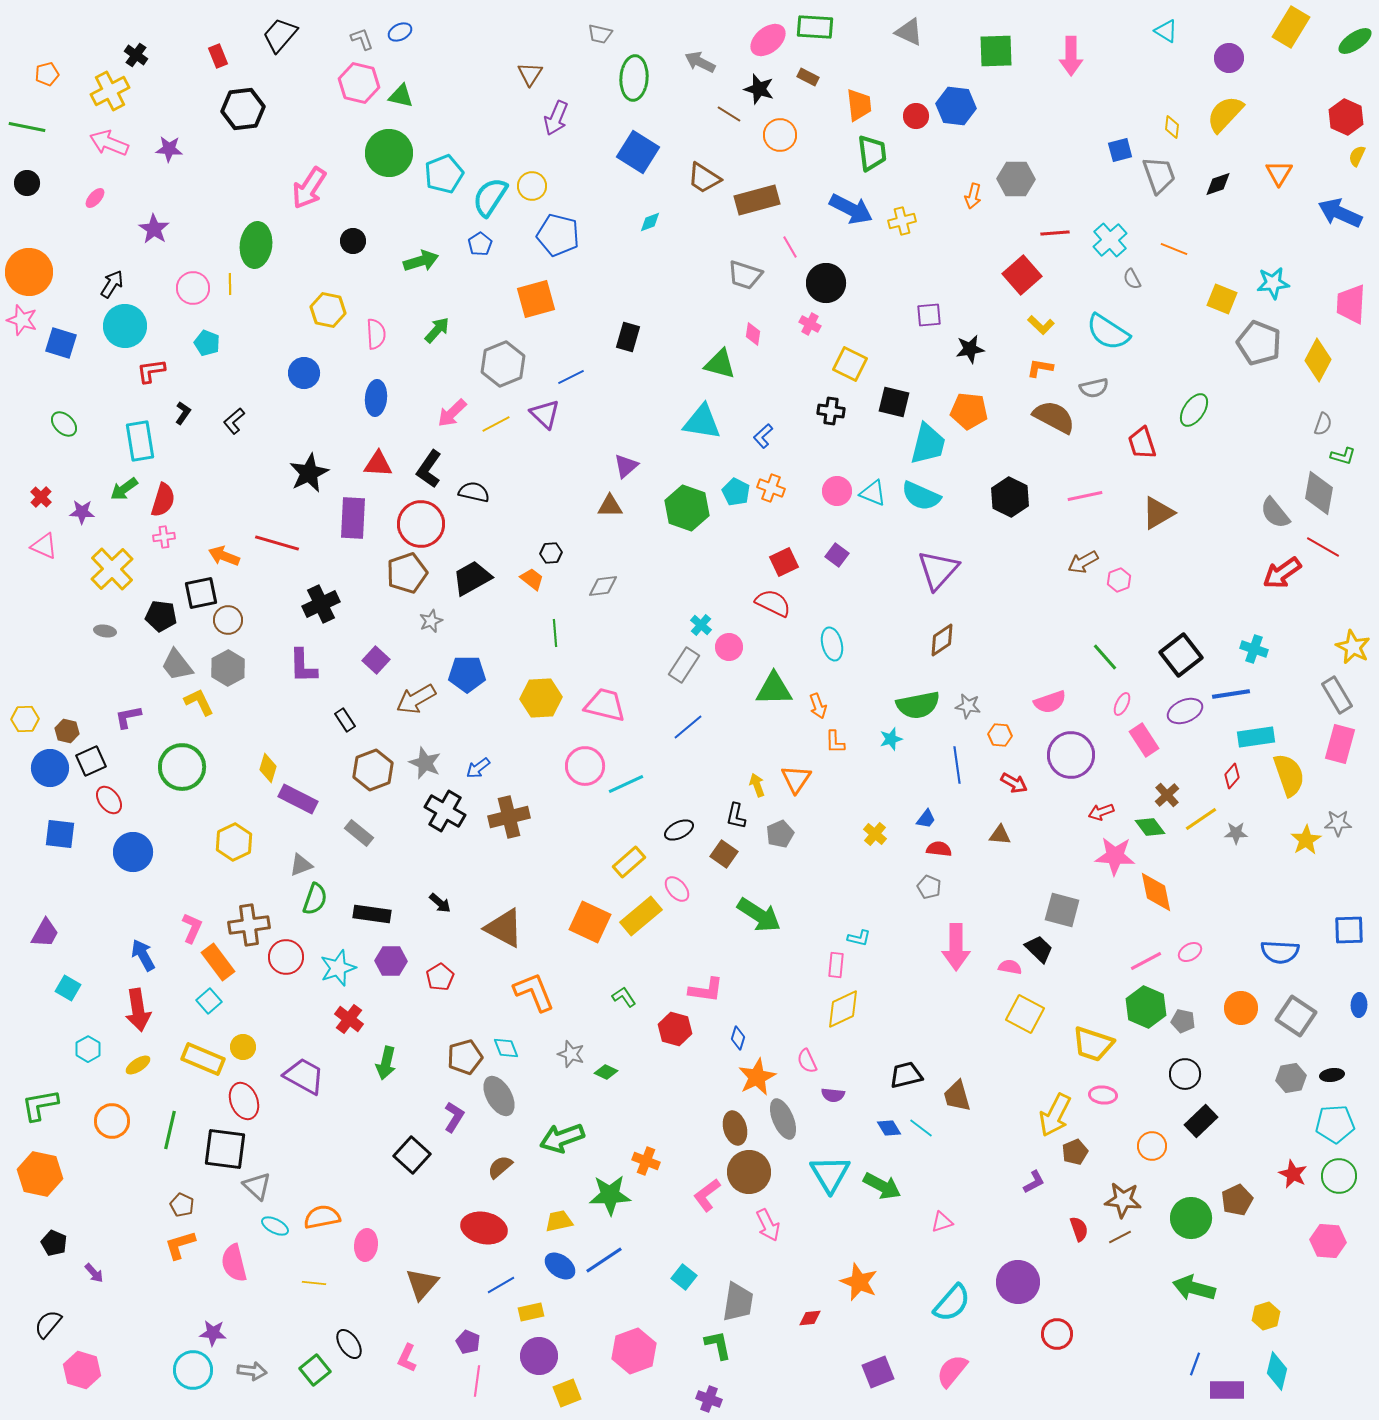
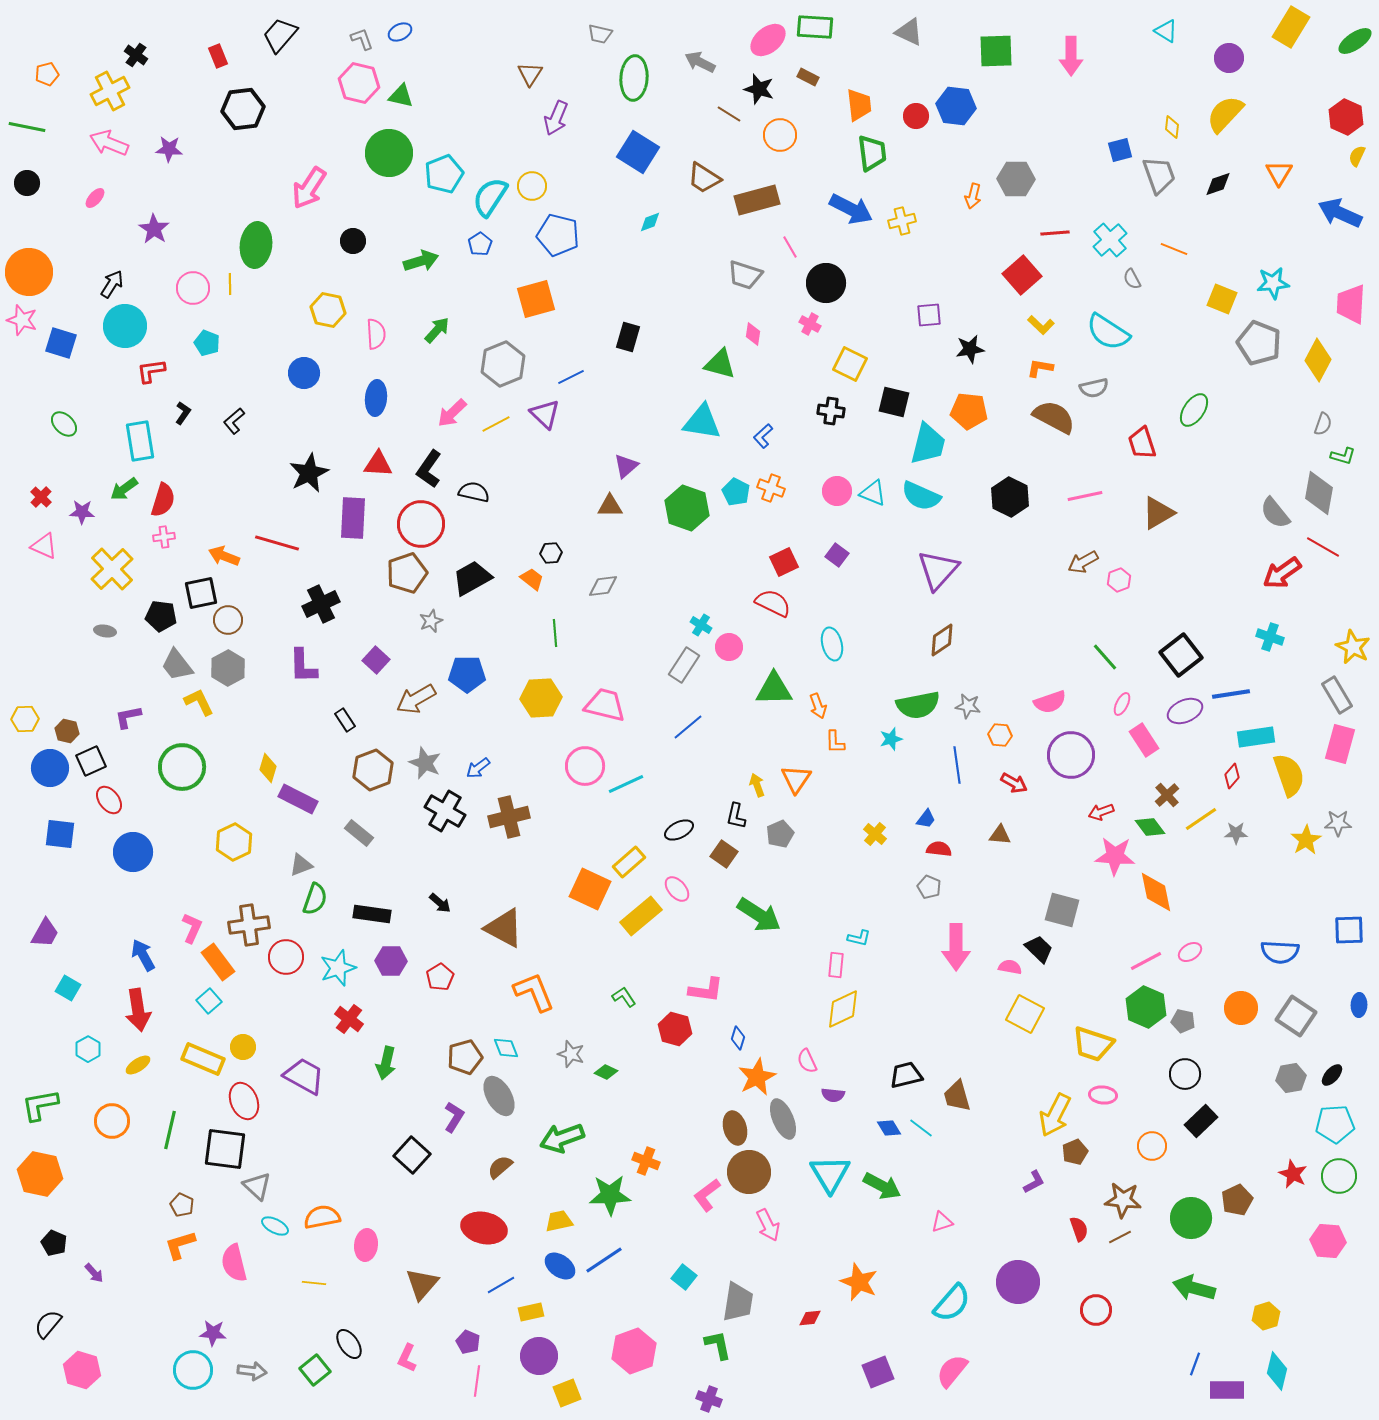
cyan cross at (701, 625): rotated 10 degrees counterclockwise
cyan cross at (1254, 649): moved 16 px right, 12 px up
orange square at (590, 922): moved 33 px up
black ellipse at (1332, 1075): rotated 40 degrees counterclockwise
red circle at (1057, 1334): moved 39 px right, 24 px up
